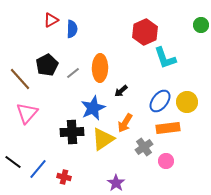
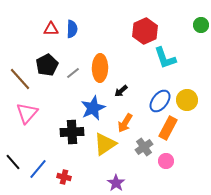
red triangle: moved 9 px down; rotated 28 degrees clockwise
red hexagon: moved 1 px up
yellow circle: moved 2 px up
orange rectangle: rotated 55 degrees counterclockwise
yellow triangle: moved 2 px right, 5 px down
black line: rotated 12 degrees clockwise
